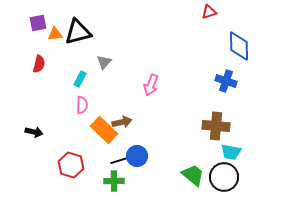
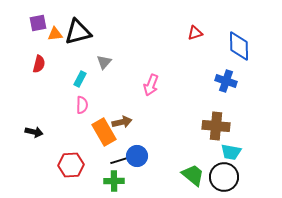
red triangle: moved 14 px left, 21 px down
orange rectangle: moved 2 px down; rotated 16 degrees clockwise
red hexagon: rotated 20 degrees counterclockwise
